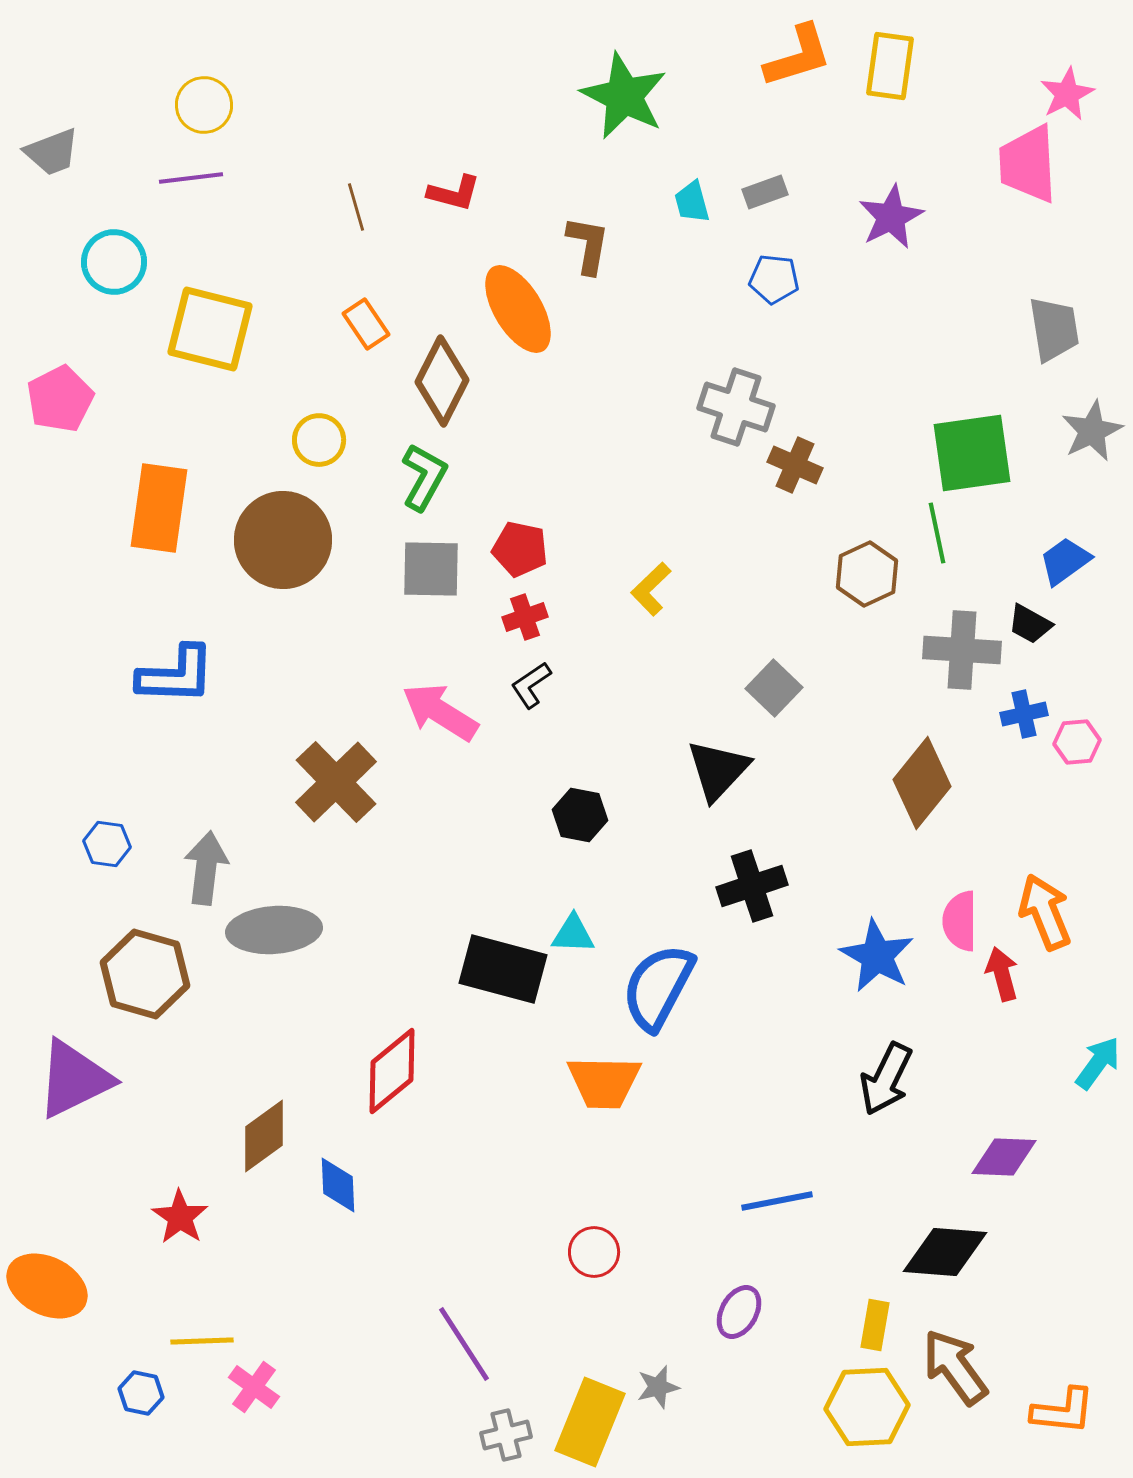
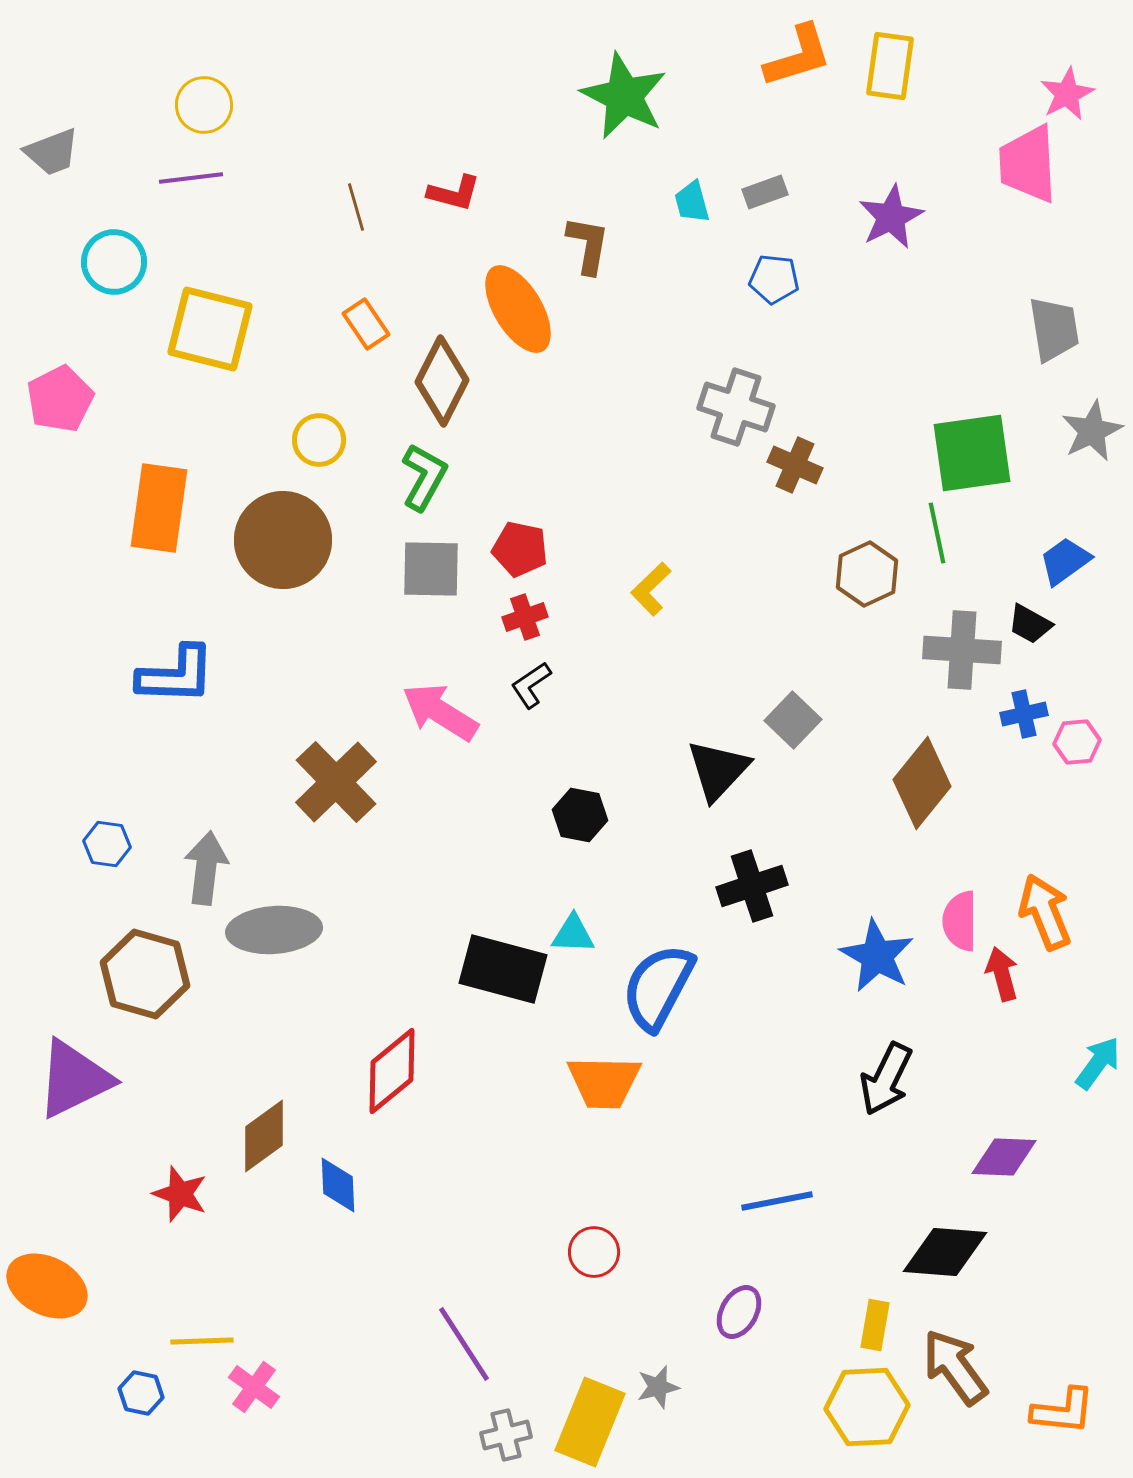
gray square at (774, 688): moved 19 px right, 32 px down
red star at (180, 1217): moved 23 px up; rotated 14 degrees counterclockwise
